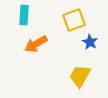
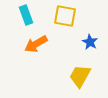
cyan rectangle: moved 2 px right; rotated 24 degrees counterclockwise
yellow square: moved 9 px left, 4 px up; rotated 30 degrees clockwise
